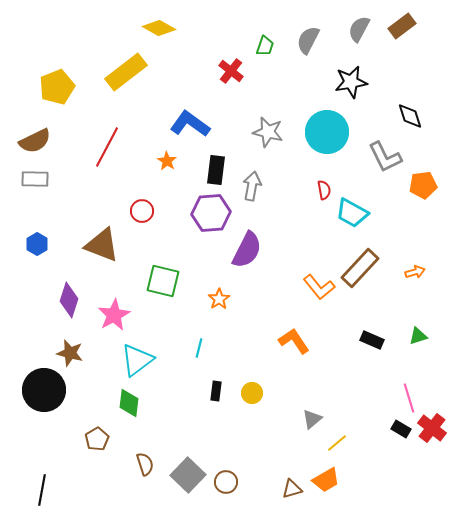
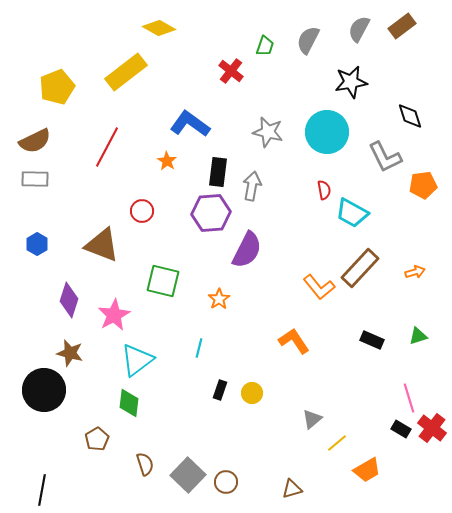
black rectangle at (216, 170): moved 2 px right, 2 px down
black rectangle at (216, 391): moved 4 px right, 1 px up; rotated 12 degrees clockwise
orange trapezoid at (326, 480): moved 41 px right, 10 px up
